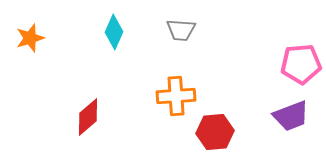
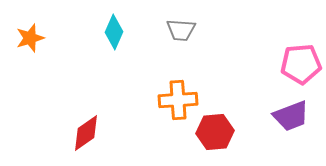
orange cross: moved 2 px right, 4 px down
red diamond: moved 2 px left, 16 px down; rotated 6 degrees clockwise
